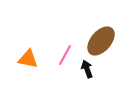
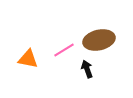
brown ellipse: moved 2 px left, 1 px up; rotated 36 degrees clockwise
pink line: moved 1 px left, 5 px up; rotated 30 degrees clockwise
